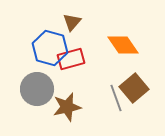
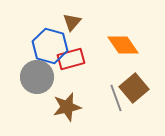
blue hexagon: moved 2 px up
gray circle: moved 12 px up
